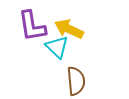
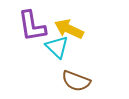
brown semicircle: rotated 116 degrees clockwise
